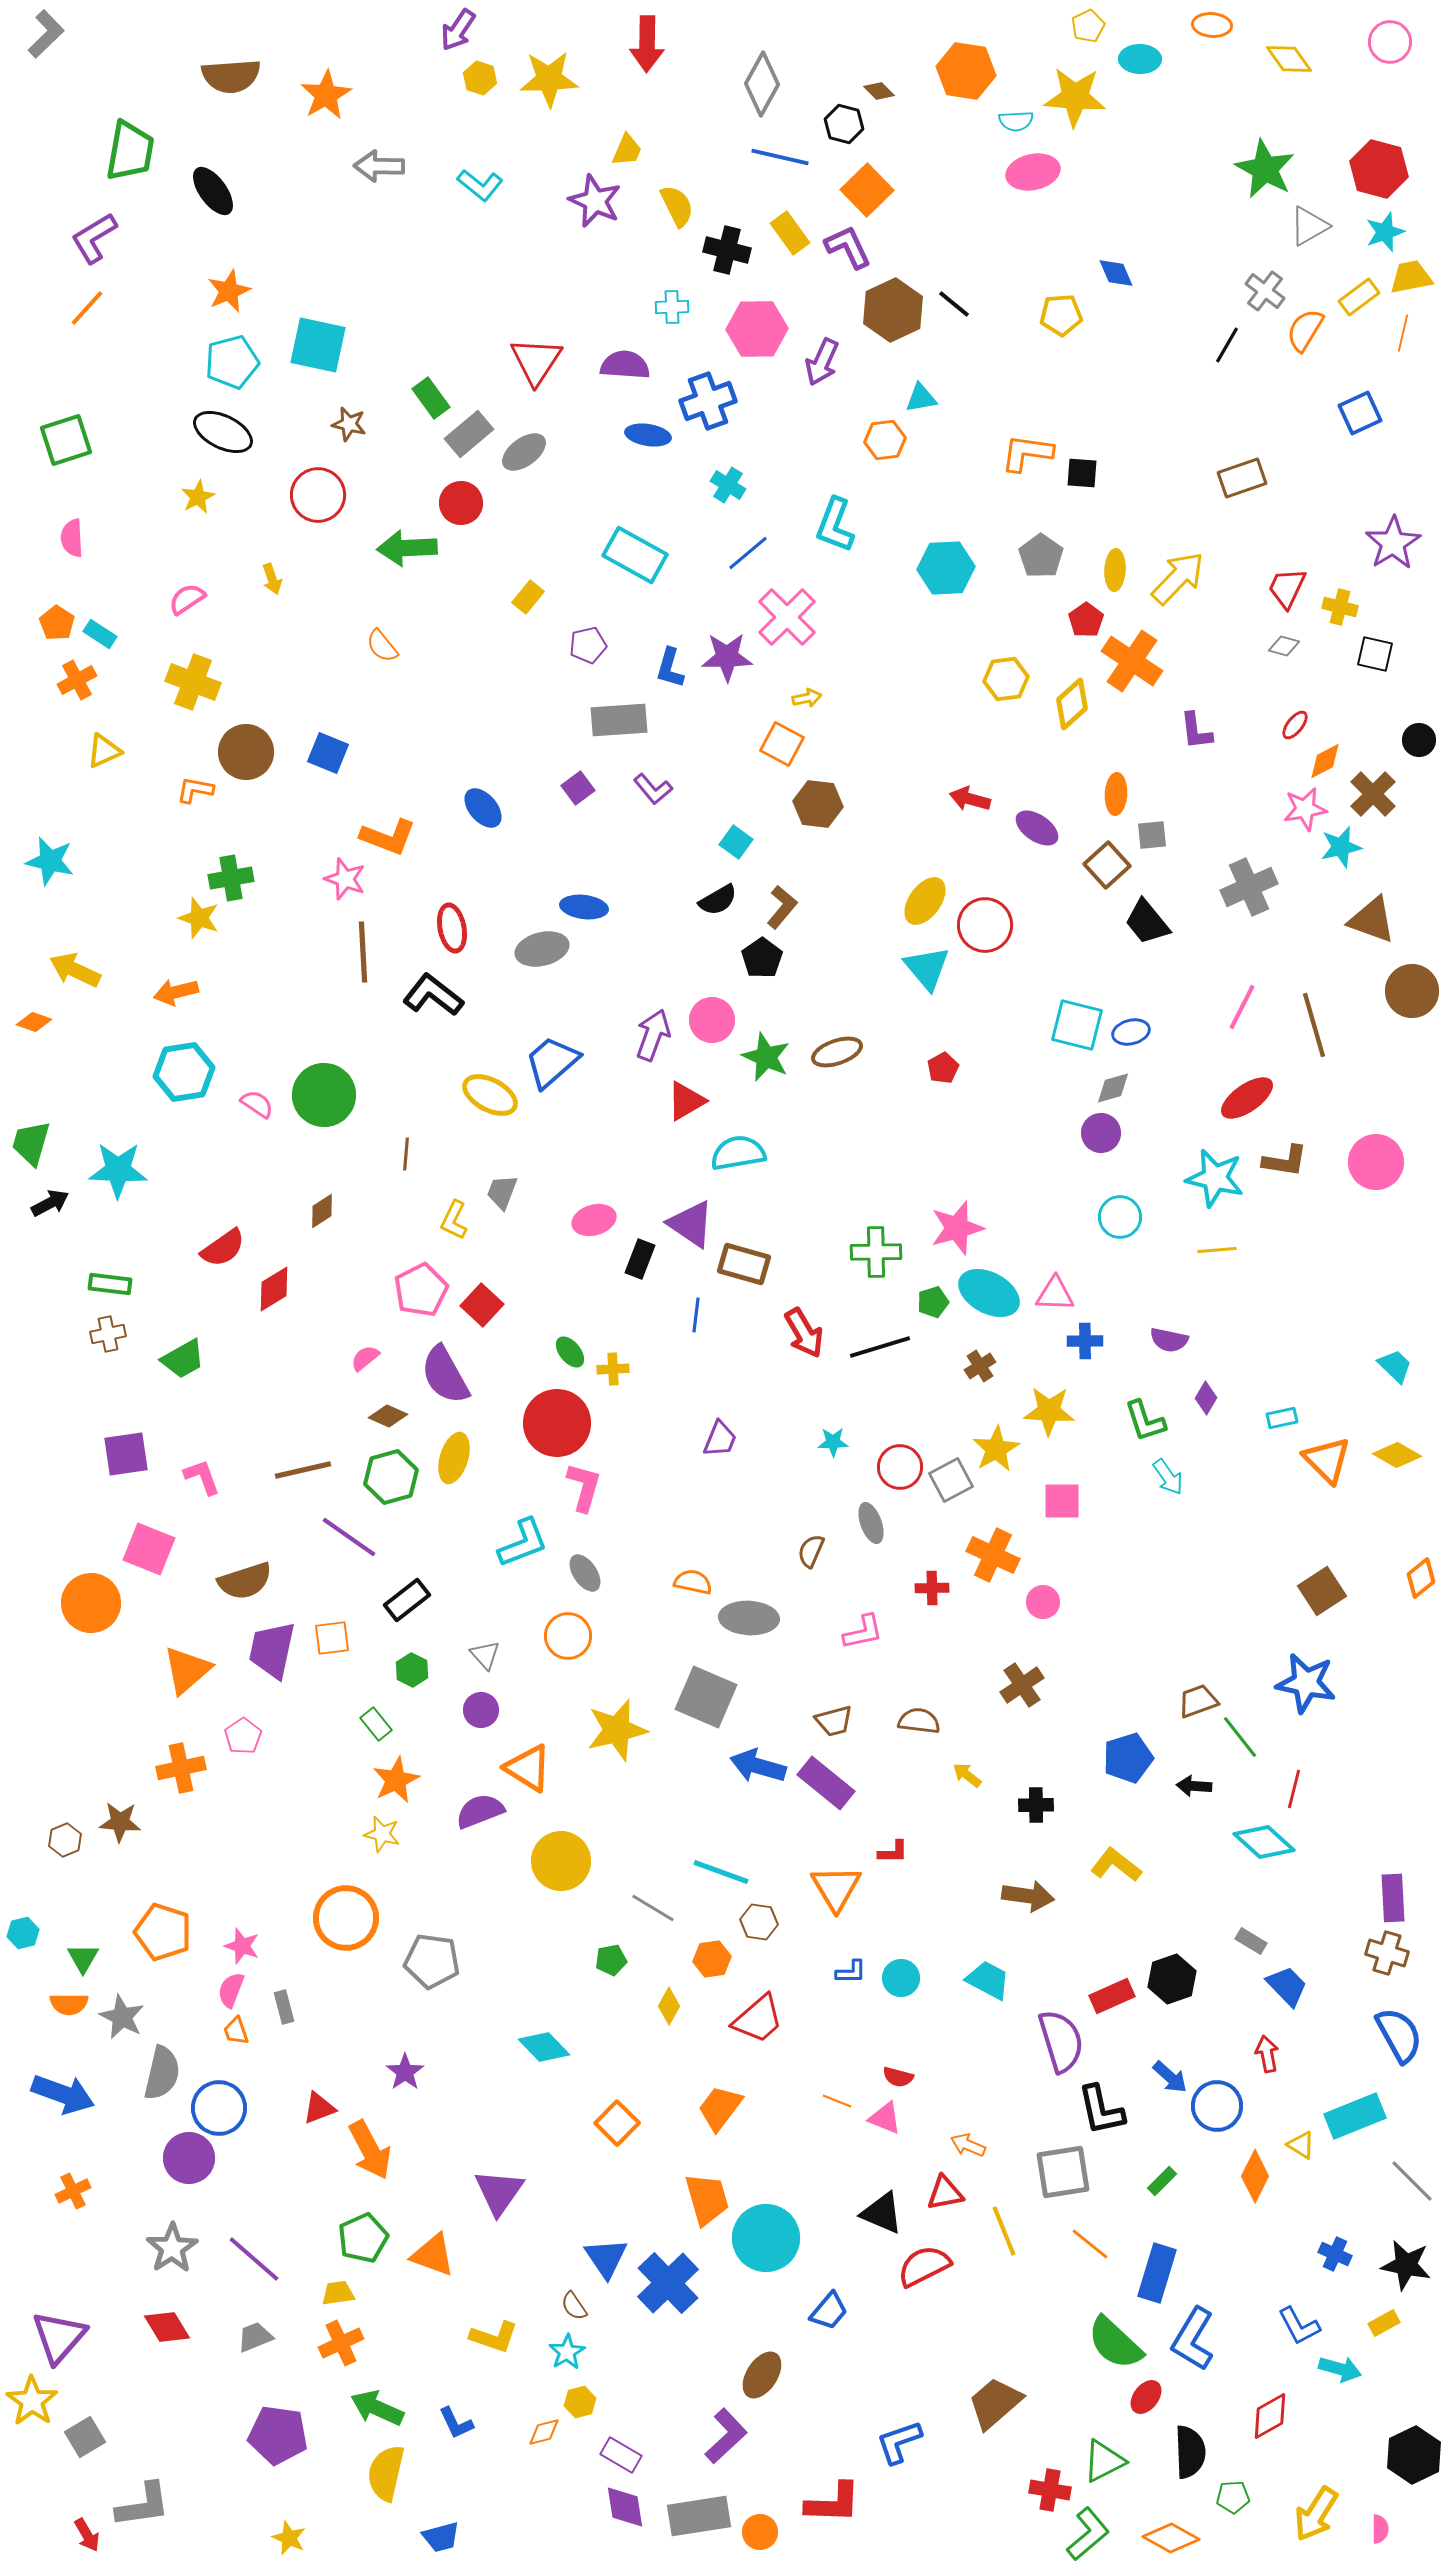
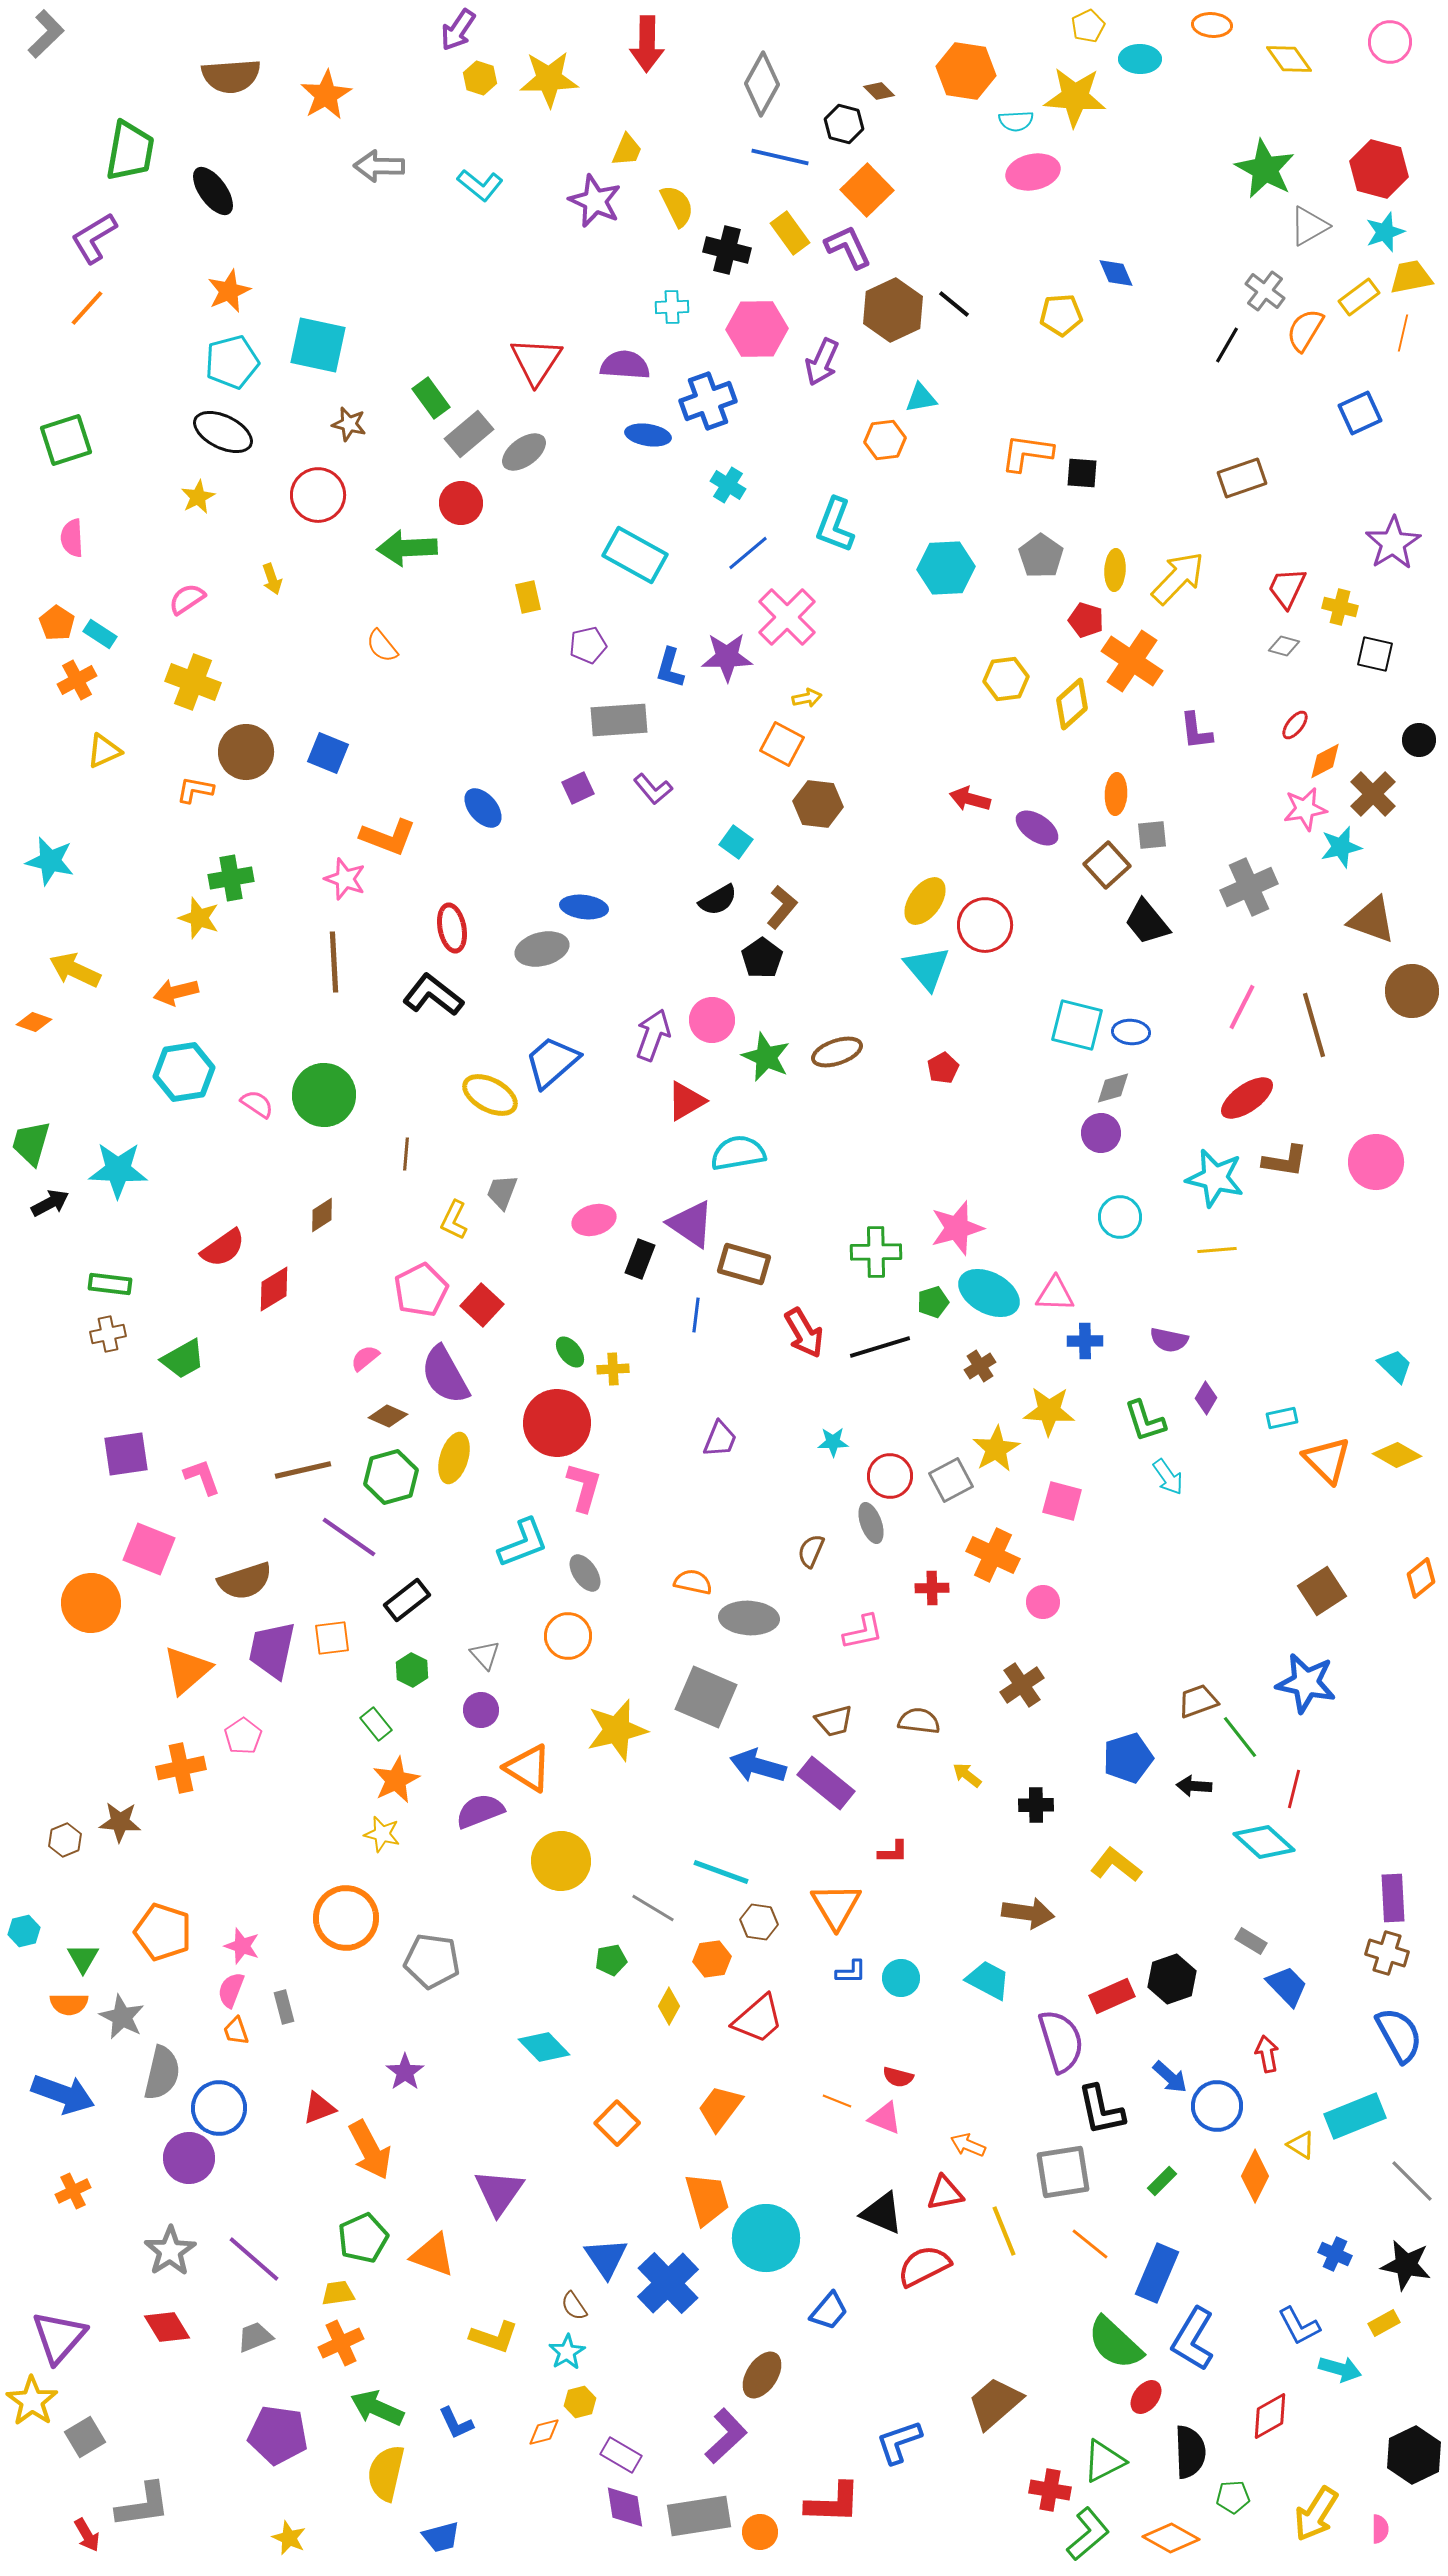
yellow rectangle at (528, 597): rotated 52 degrees counterclockwise
red pentagon at (1086, 620): rotated 20 degrees counterclockwise
purple square at (578, 788): rotated 12 degrees clockwise
brown line at (363, 952): moved 29 px left, 10 px down
blue ellipse at (1131, 1032): rotated 18 degrees clockwise
brown diamond at (322, 1211): moved 4 px down
red circle at (900, 1467): moved 10 px left, 9 px down
pink square at (1062, 1501): rotated 15 degrees clockwise
orange triangle at (836, 1888): moved 18 px down
brown arrow at (1028, 1896): moved 17 px down
cyan hexagon at (23, 1933): moved 1 px right, 2 px up
gray star at (172, 2248): moved 2 px left, 3 px down
blue rectangle at (1157, 2273): rotated 6 degrees clockwise
